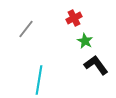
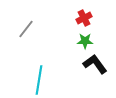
red cross: moved 10 px right
green star: rotated 28 degrees counterclockwise
black L-shape: moved 1 px left, 1 px up
